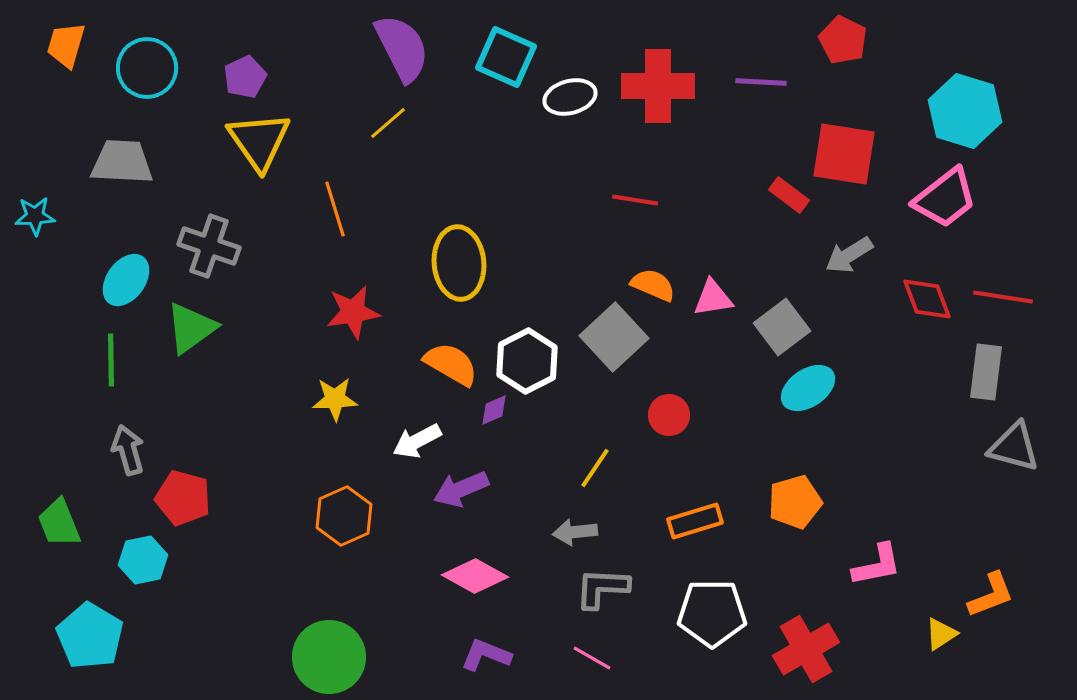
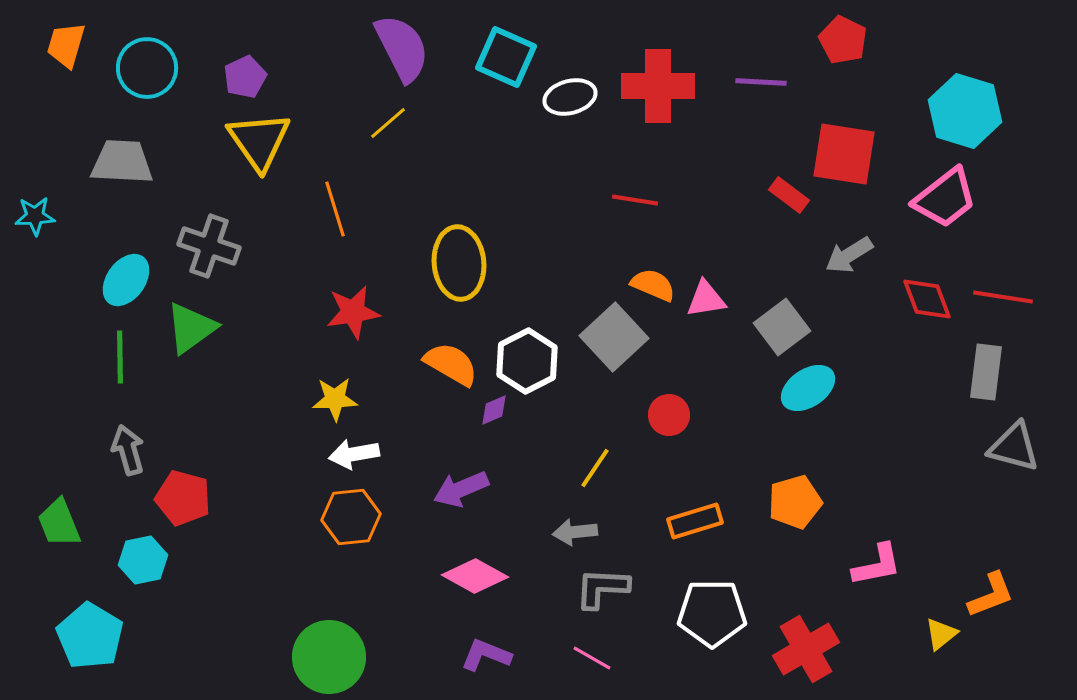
pink triangle at (713, 298): moved 7 px left, 1 px down
green line at (111, 360): moved 9 px right, 3 px up
white arrow at (417, 441): moved 63 px left, 13 px down; rotated 18 degrees clockwise
orange hexagon at (344, 516): moved 7 px right, 1 px down; rotated 18 degrees clockwise
yellow triangle at (941, 634): rotated 6 degrees counterclockwise
